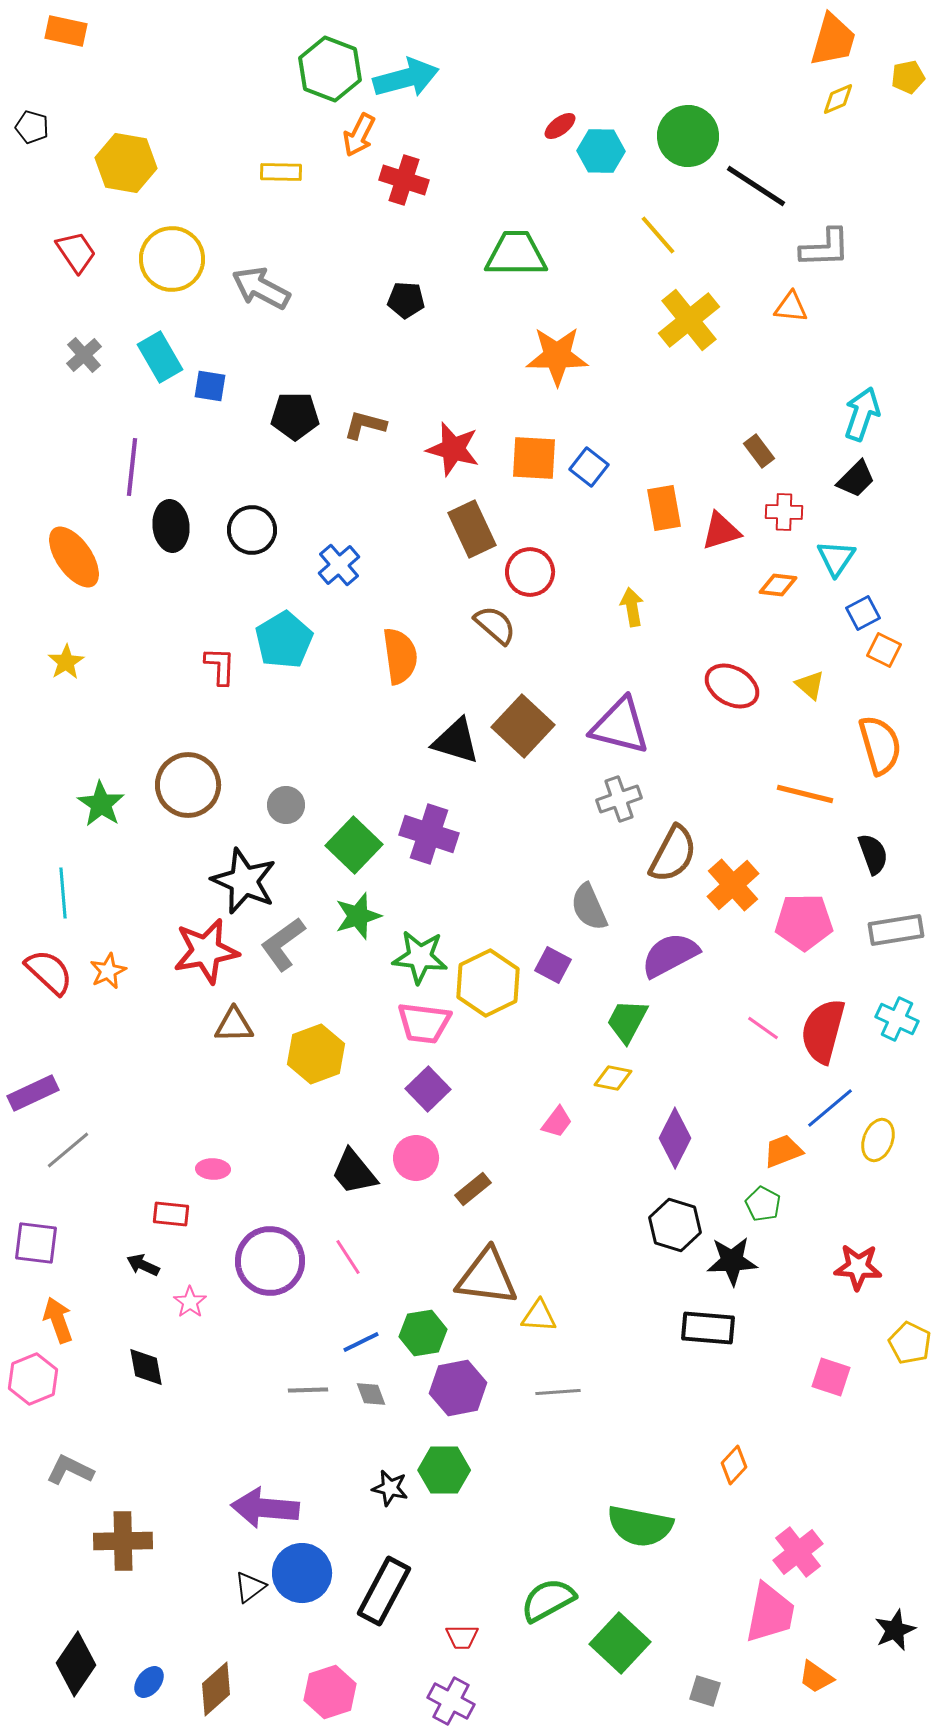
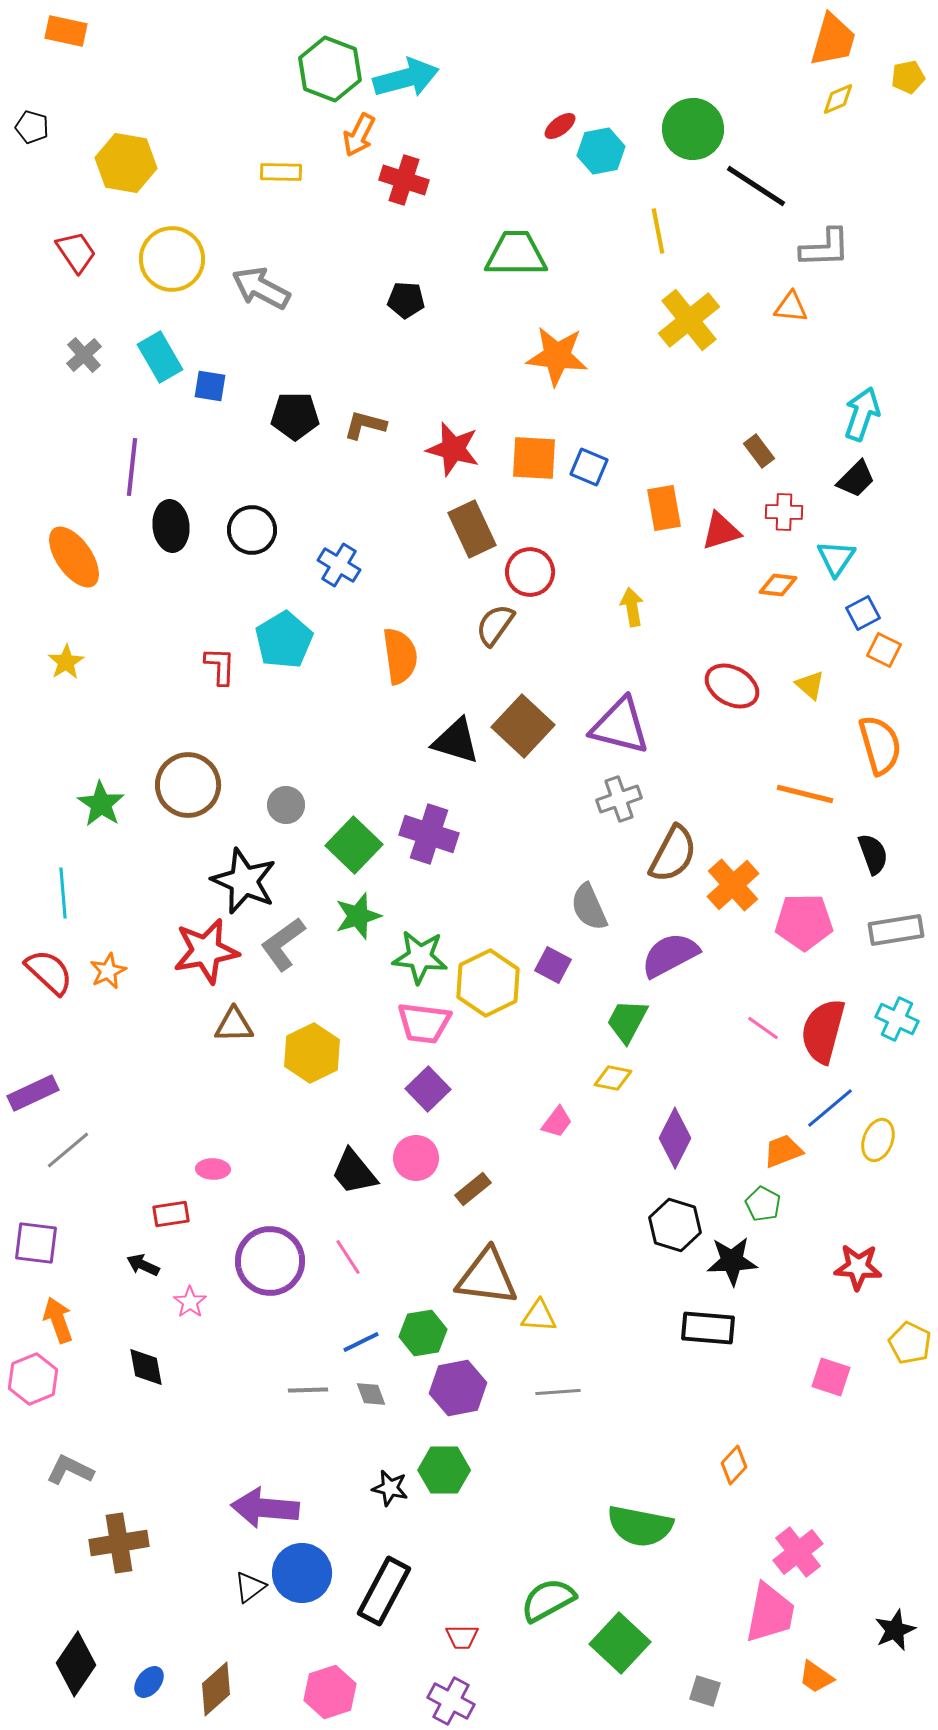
green circle at (688, 136): moved 5 px right, 7 px up
cyan hexagon at (601, 151): rotated 12 degrees counterclockwise
yellow line at (658, 235): moved 4 px up; rotated 30 degrees clockwise
orange star at (557, 356): rotated 6 degrees clockwise
blue square at (589, 467): rotated 15 degrees counterclockwise
blue cross at (339, 565): rotated 18 degrees counterclockwise
brown semicircle at (495, 625): rotated 96 degrees counterclockwise
yellow hexagon at (316, 1054): moved 4 px left, 1 px up; rotated 6 degrees counterclockwise
red rectangle at (171, 1214): rotated 15 degrees counterclockwise
brown cross at (123, 1541): moved 4 px left, 2 px down; rotated 8 degrees counterclockwise
